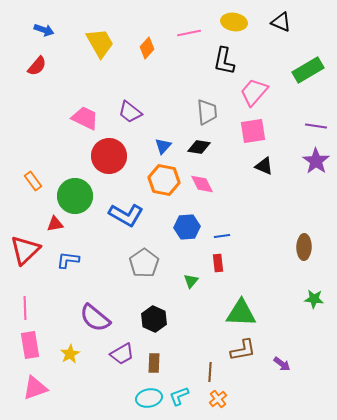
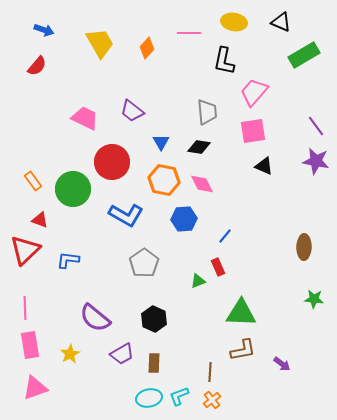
pink line at (189, 33): rotated 10 degrees clockwise
green rectangle at (308, 70): moved 4 px left, 15 px up
purple trapezoid at (130, 112): moved 2 px right, 1 px up
purple line at (316, 126): rotated 45 degrees clockwise
blue triangle at (163, 146): moved 2 px left, 4 px up; rotated 12 degrees counterclockwise
red circle at (109, 156): moved 3 px right, 6 px down
purple star at (316, 161): rotated 24 degrees counterclockwise
green circle at (75, 196): moved 2 px left, 7 px up
red triangle at (55, 224): moved 15 px left, 4 px up; rotated 30 degrees clockwise
blue hexagon at (187, 227): moved 3 px left, 8 px up
blue line at (222, 236): moved 3 px right; rotated 42 degrees counterclockwise
red rectangle at (218, 263): moved 4 px down; rotated 18 degrees counterclockwise
green triangle at (191, 281): moved 7 px right; rotated 28 degrees clockwise
orange cross at (218, 399): moved 6 px left, 1 px down
